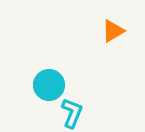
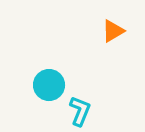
cyan L-shape: moved 8 px right, 2 px up
